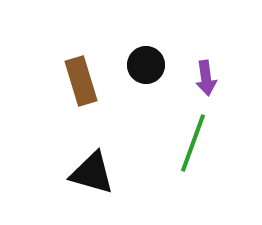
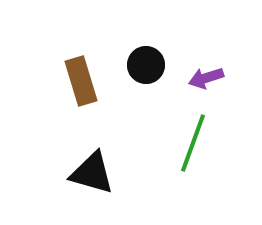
purple arrow: rotated 80 degrees clockwise
